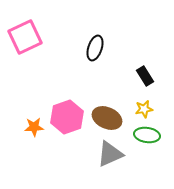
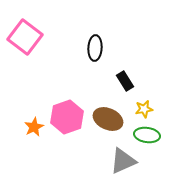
pink square: rotated 28 degrees counterclockwise
black ellipse: rotated 15 degrees counterclockwise
black rectangle: moved 20 px left, 5 px down
brown ellipse: moved 1 px right, 1 px down
orange star: rotated 24 degrees counterclockwise
gray triangle: moved 13 px right, 7 px down
